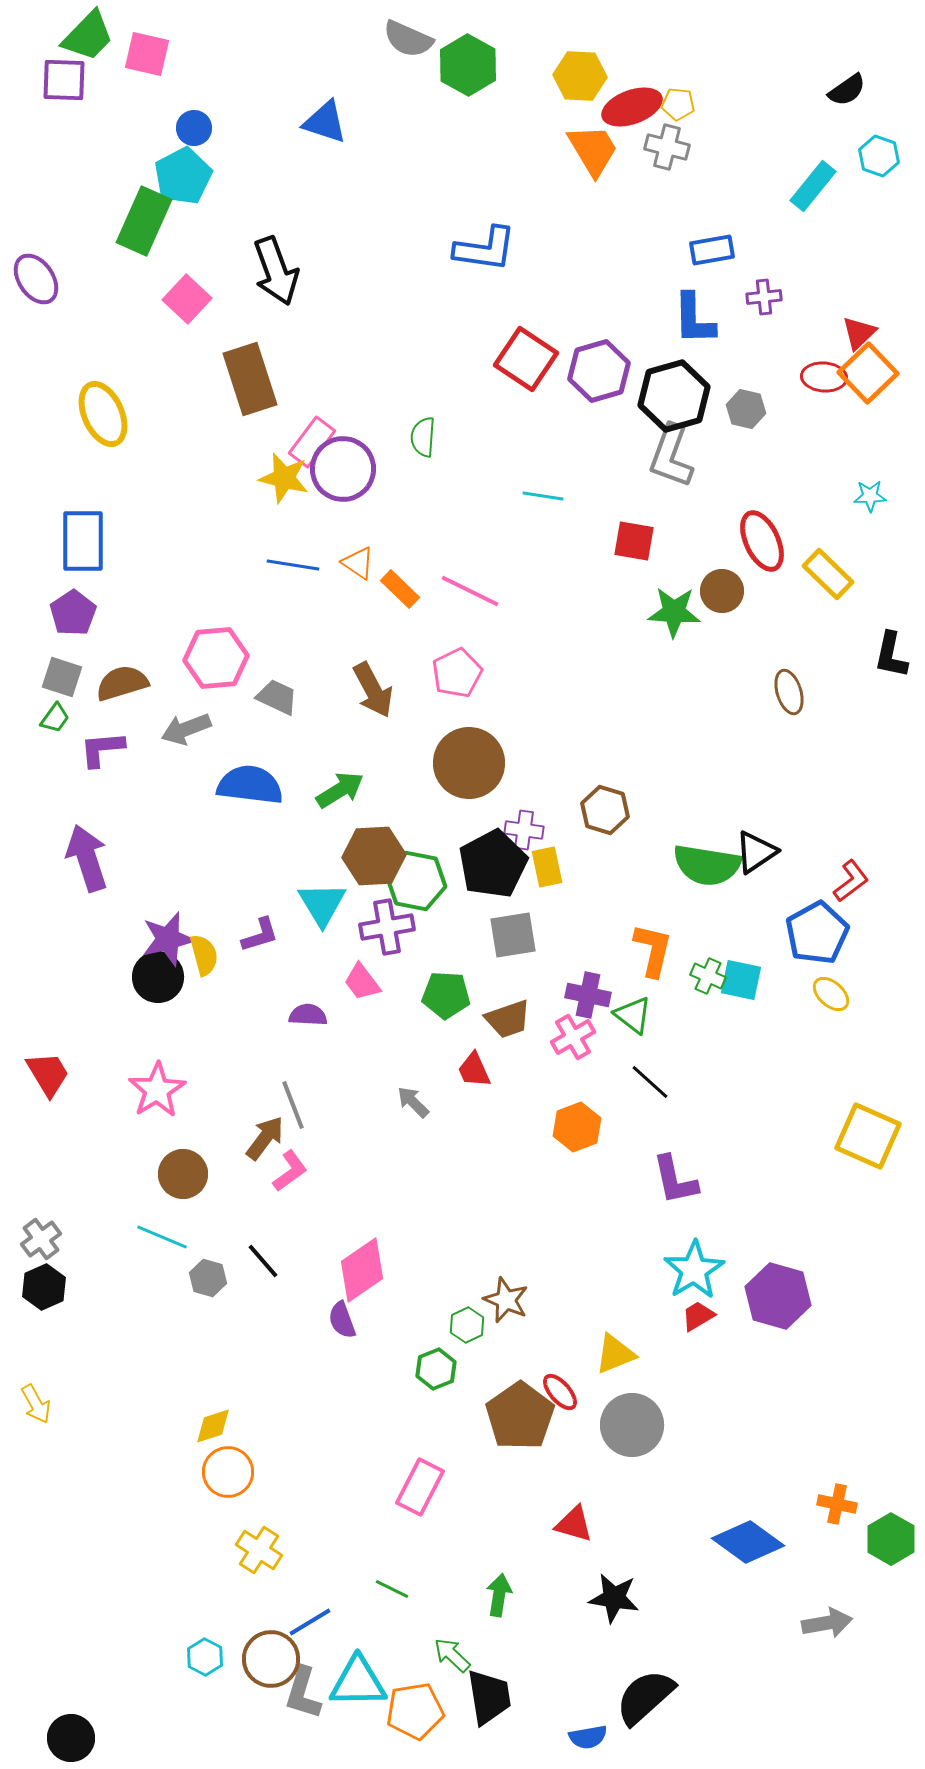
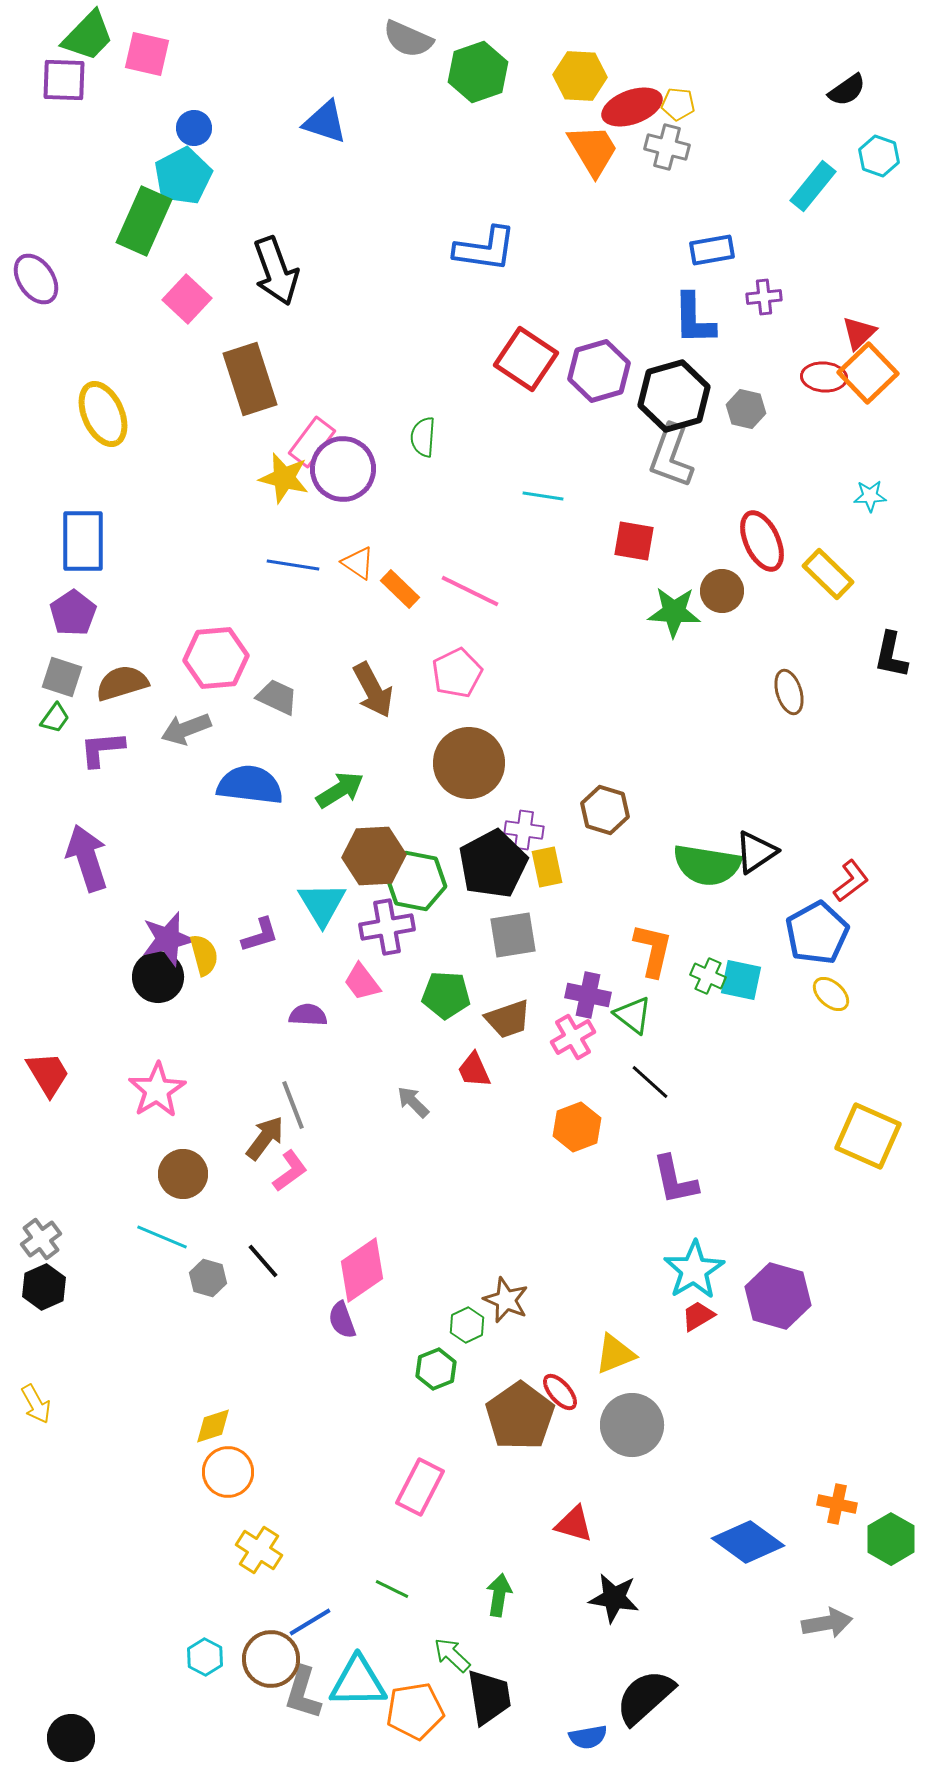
green hexagon at (468, 65): moved 10 px right, 7 px down; rotated 12 degrees clockwise
